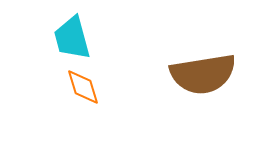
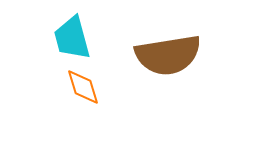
brown semicircle: moved 35 px left, 19 px up
